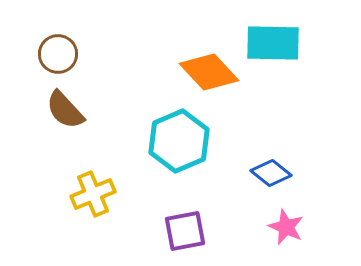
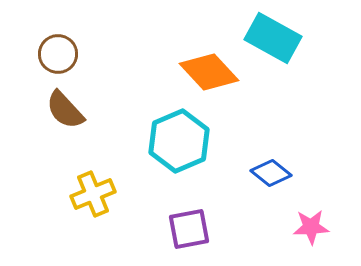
cyan rectangle: moved 5 px up; rotated 28 degrees clockwise
pink star: moved 25 px right; rotated 27 degrees counterclockwise
purple square: moved 4 px right, 2 px up
